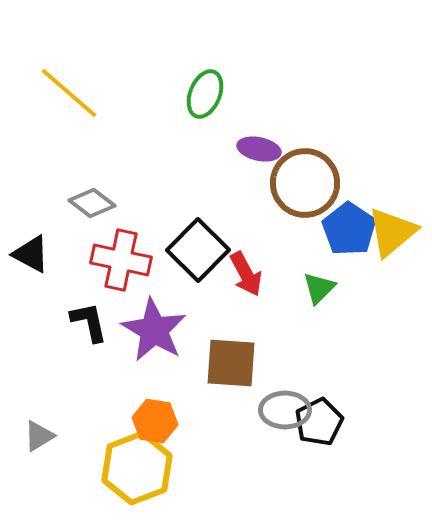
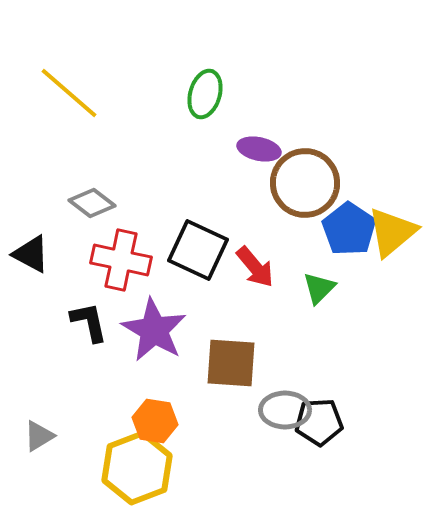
green ellipse: rotated 6 degrees counterclockwise
black square: rotated 20 degrees counterclockwise
red arrow: moved 9 px right, 7 px up; rotated 12 degrees counterclockwise
black pentagon: rotated 24 degrees clockwise
